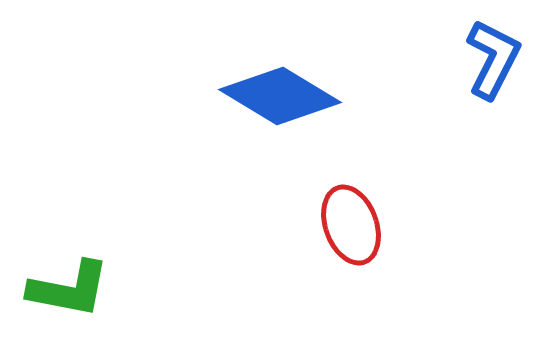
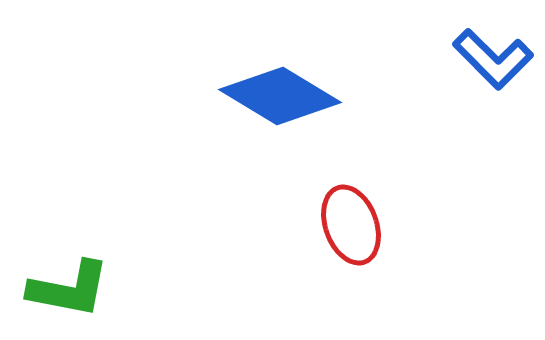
blue L-shape: rotated 108 degrees clockwise
